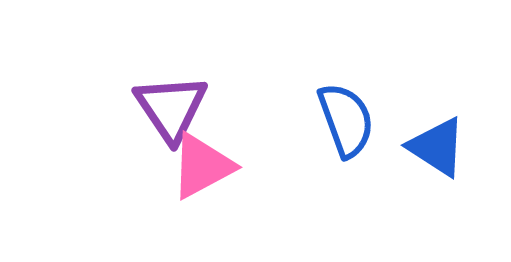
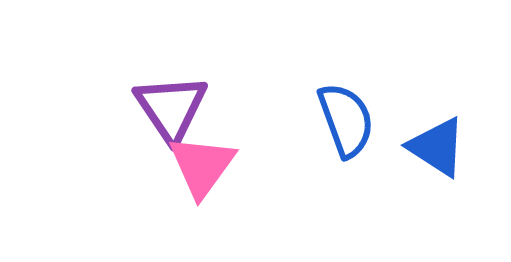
pink triangle: rotated 26 degrees counterclockwise
